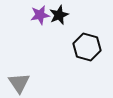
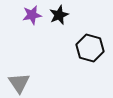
purple star: moved 8 px left
black hexagon: moved 3 px right, 1 px down
